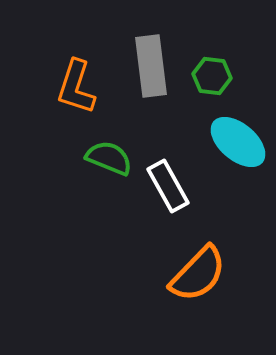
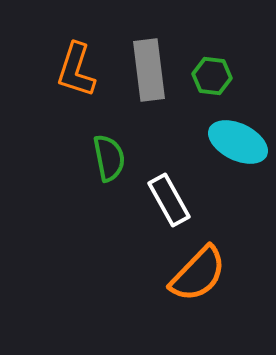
gray rectangle: moved 2 px left, 4 px down
orange L-shape: moved 17 px up
cyan ellipse: rotated 14 degrees counterclockwise
green semicircle: rotated 57 degrees clockwise
white rectangle: moved 1 px right, 14 px down
